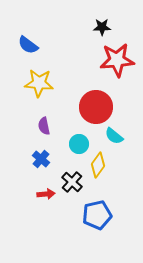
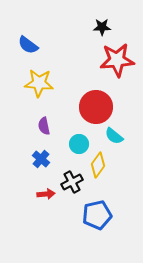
black cross: rotated 20 degrees clockwise
